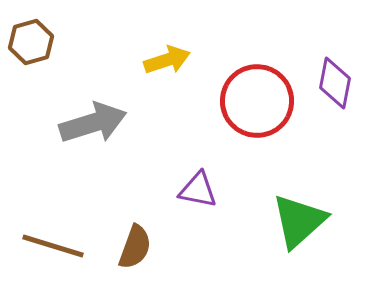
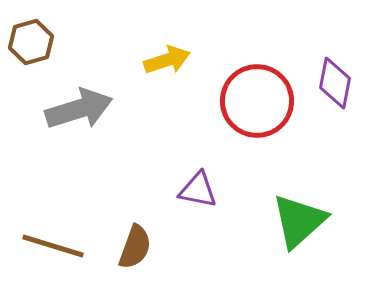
gray arrow: moved 14 px left, 14 px up
